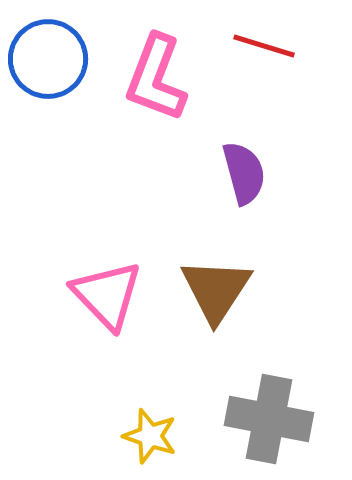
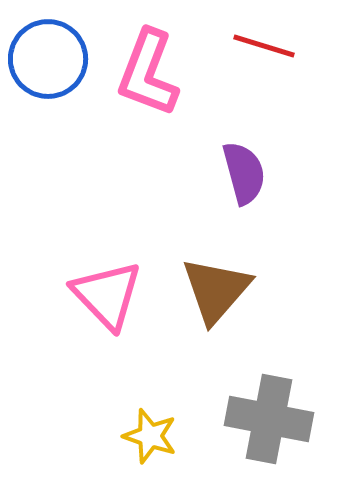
pink L-shape: moved 8 px left, 5 px up
brown triangle: rotated 8 degrees clockwise
